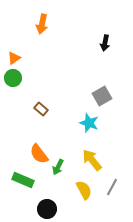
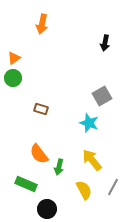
brown rectangle: rotated 24 degrees counterclockwise
green arrow: moved 1 px right; rotated 14 degrees counterclockwise
green rectangle: moved 3 px right, 4 px down
gray line: moved 1 px right
